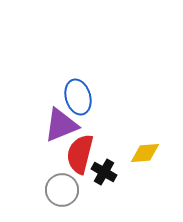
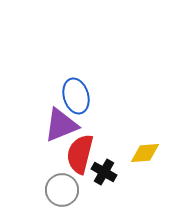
blue ellipse: moved 2 px left, 1 px up
